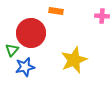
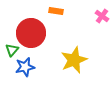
pink cross: rotated 32 degrees clockwise
